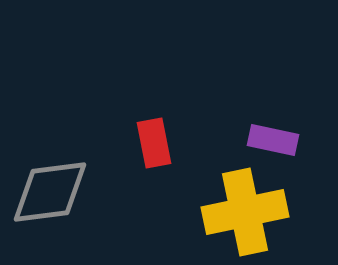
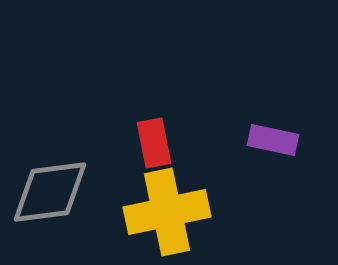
yellow cross: moved 78 px left
